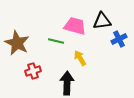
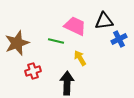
black triangle: moved 2 px right
pink trapezoid: rotated 10 degrees clockwise
brown star: rotated 25 degrees clockwise
